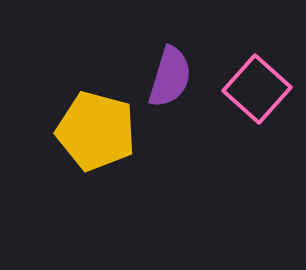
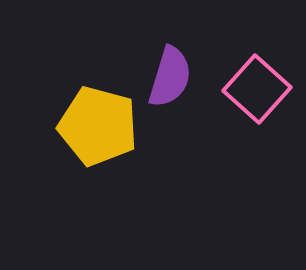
yellow pentagon: moved 2 px right, 5 px up
